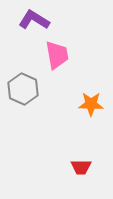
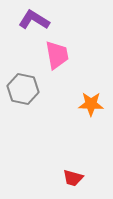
gray hexagon: rotated 12 degrees counterclockwise
red trapezoid: moved 8 px left, 11 px down; rotated 15 degrees clockwise
